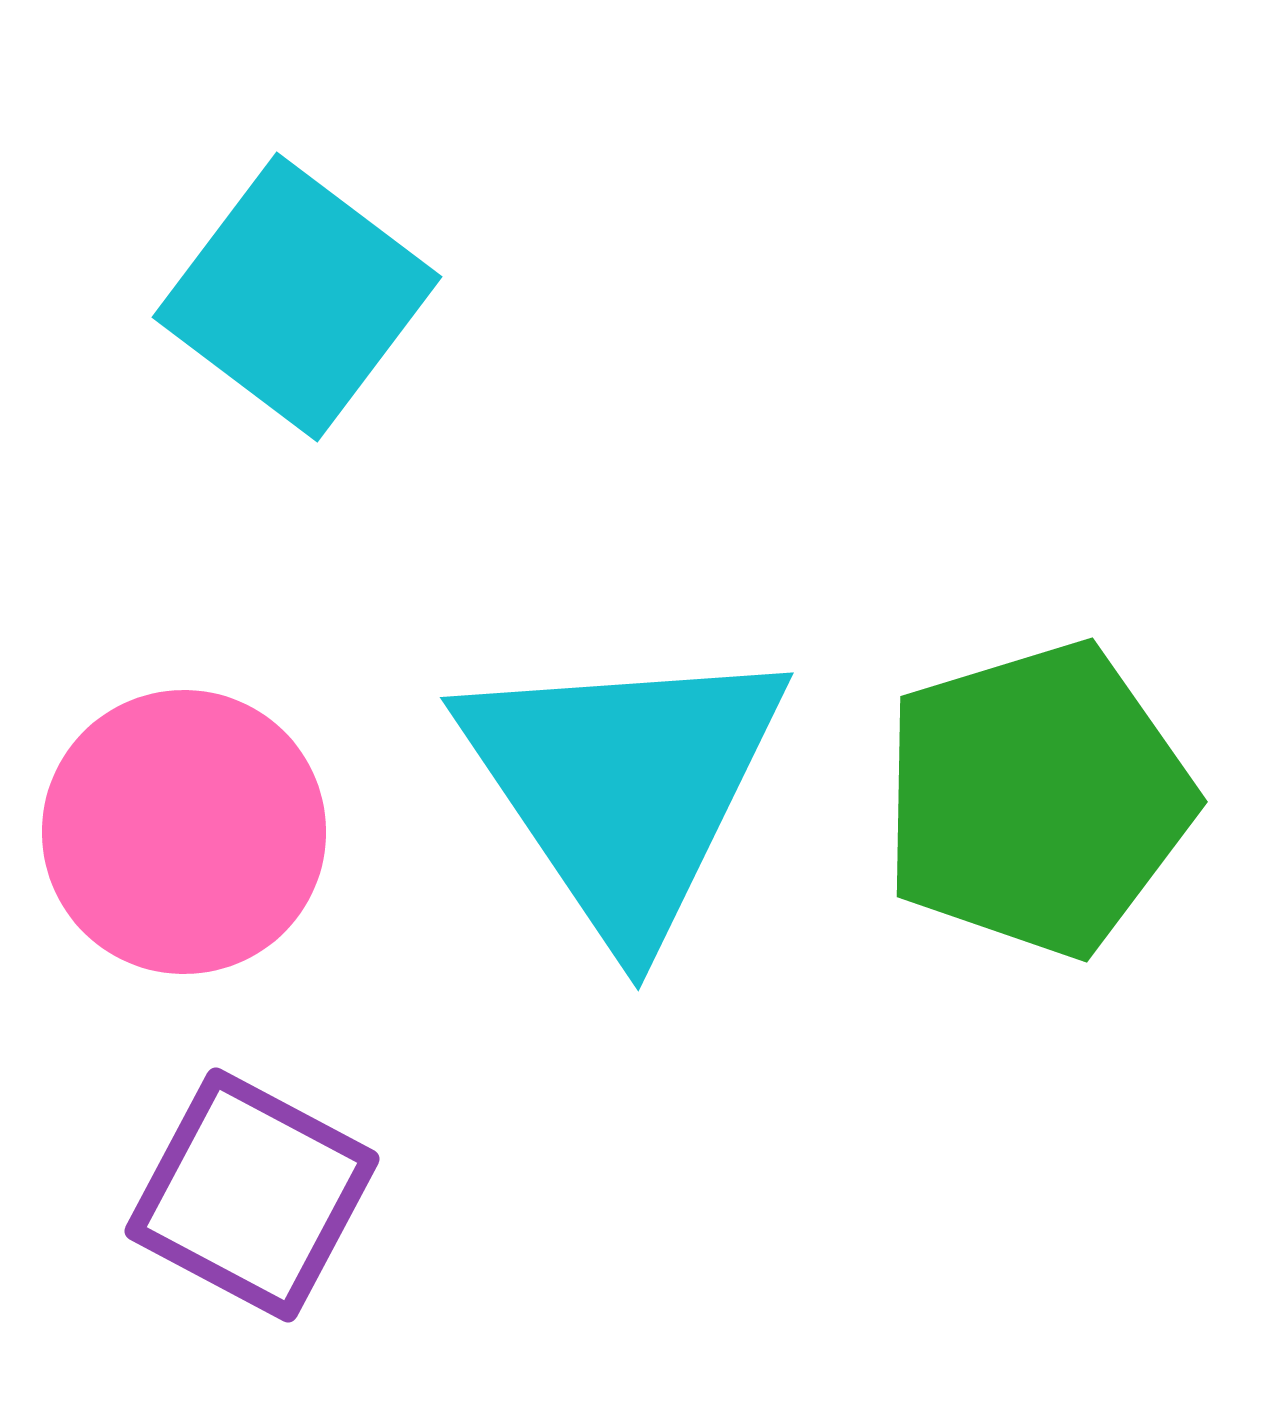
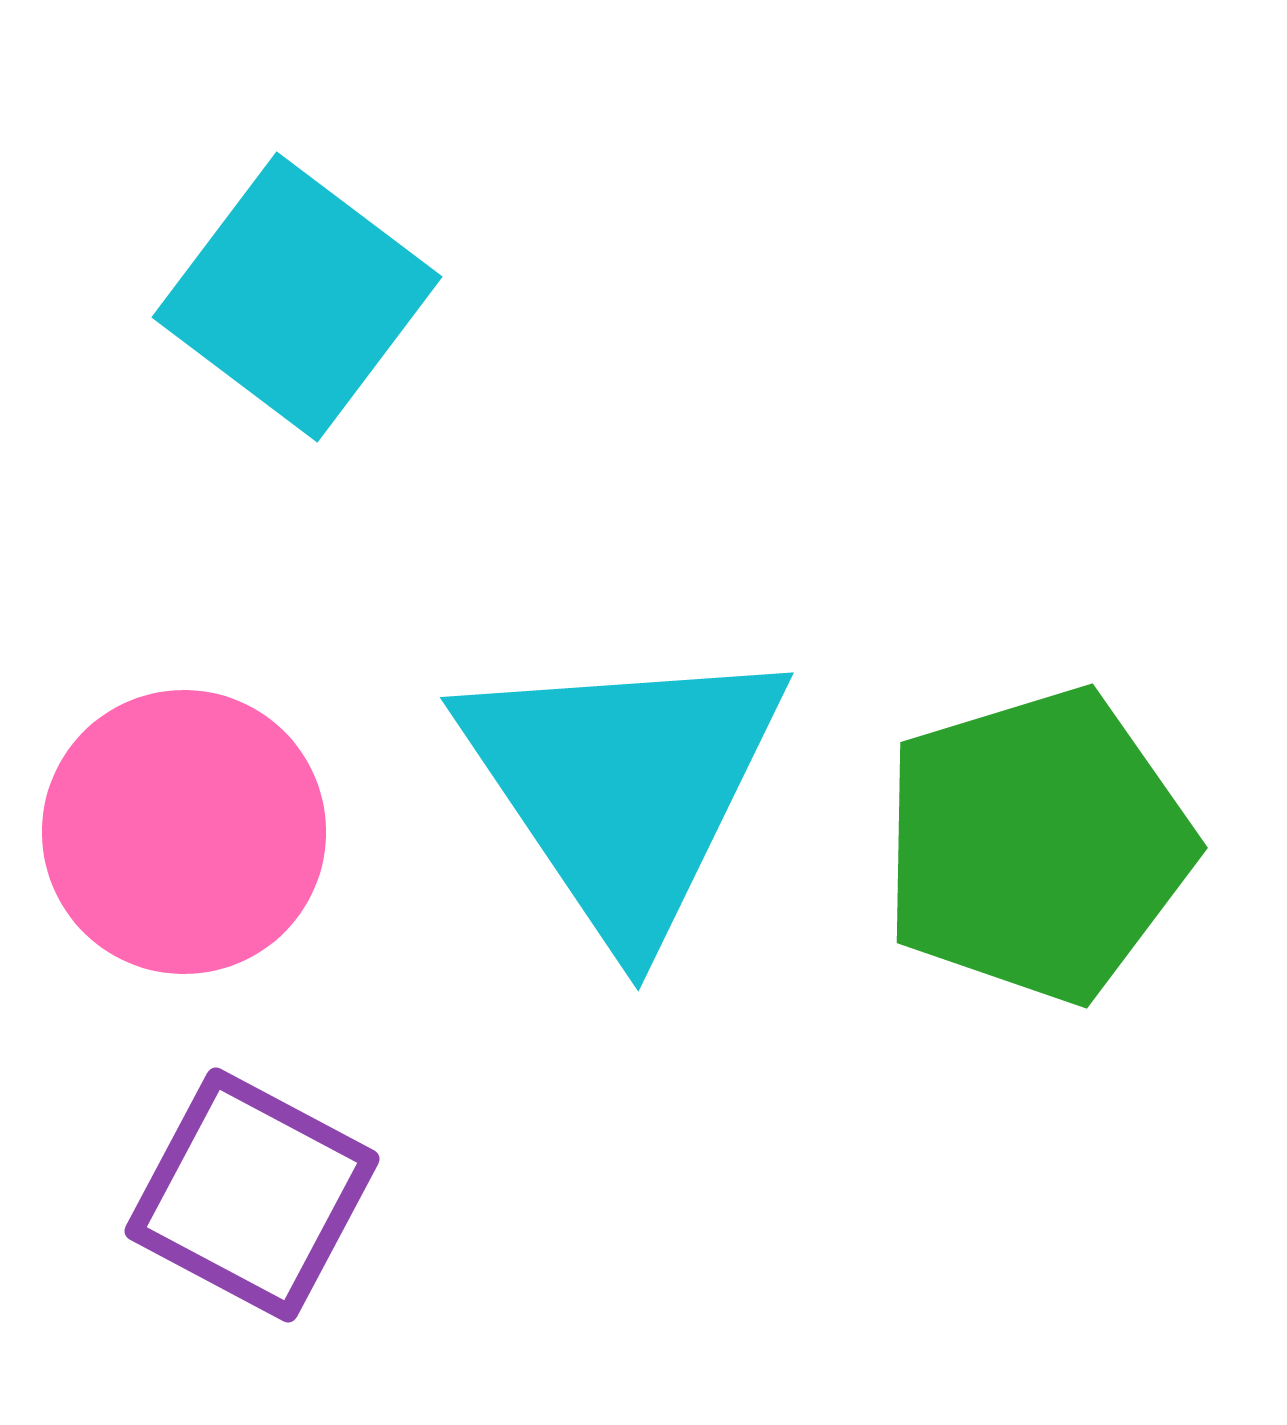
green pentagon: moved 46 px down
